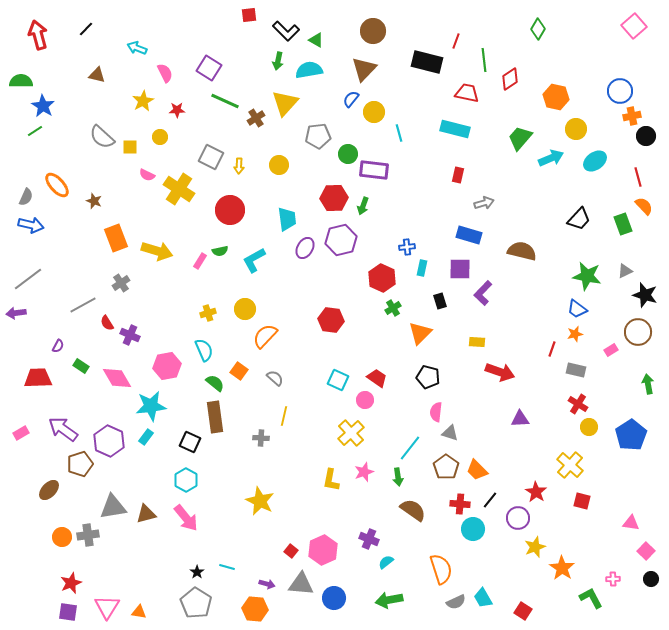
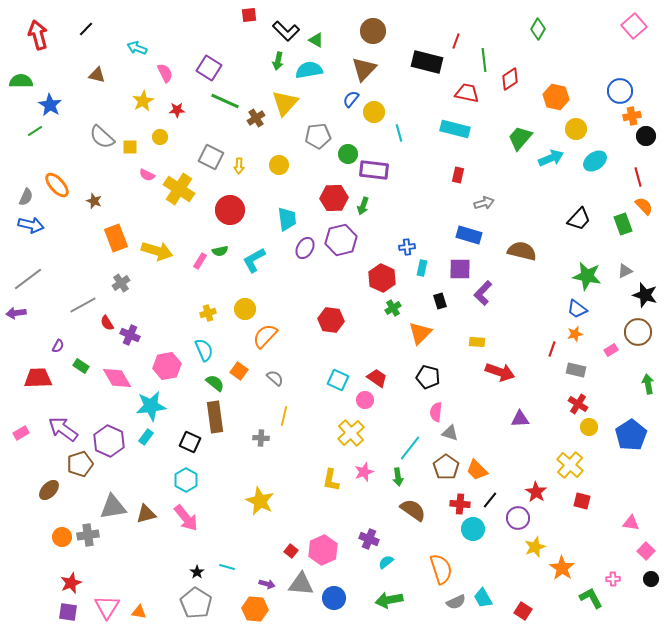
blue star at (43, 106): moved 7 px right, 1 px up
